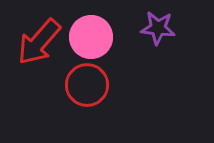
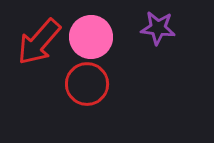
red circle: moved 1 px up
